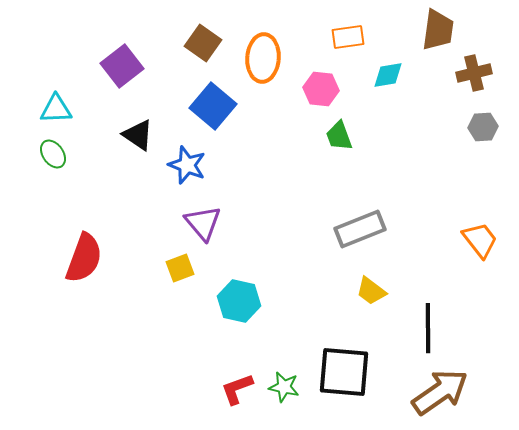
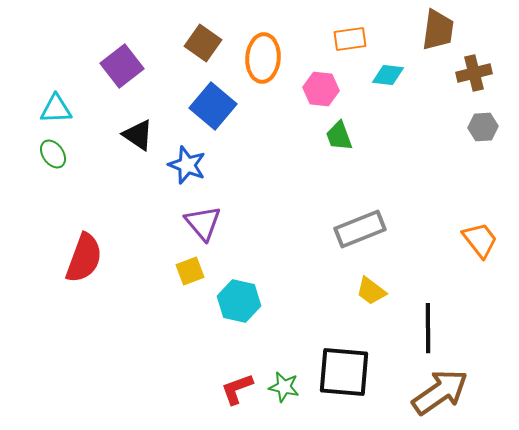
orange rectangle: moved 2 px right, 2 px down
cyan diamond: rotated 16 degrees clockwise
yellow square: moved 10 px right, 3 px down
